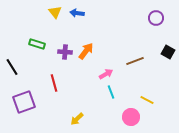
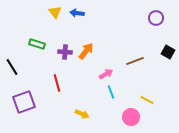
red line: moved 3 px right
yellow arrow: moved 5 px right, 5 px up; rotated 112 degrees counterclockwise
